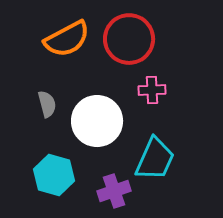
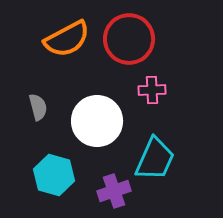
gray semicircle: moved 9 px left, 3 px down
